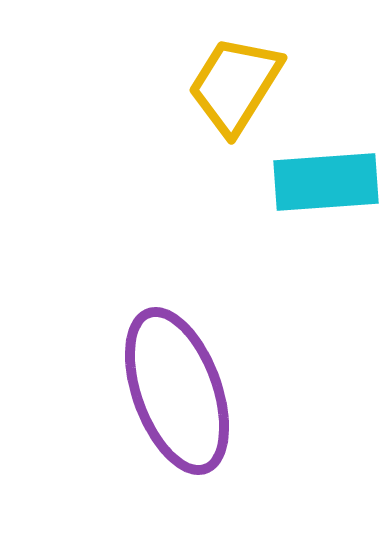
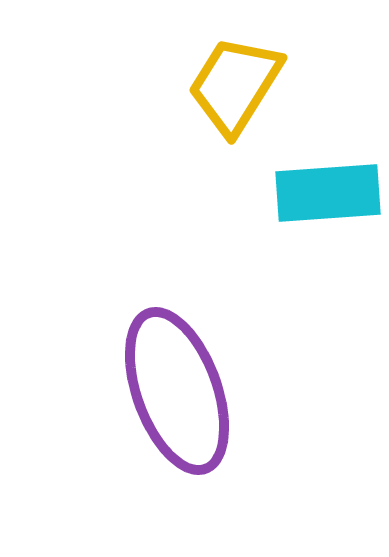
cyan rectangle: moved 2 px right, 11 px down
